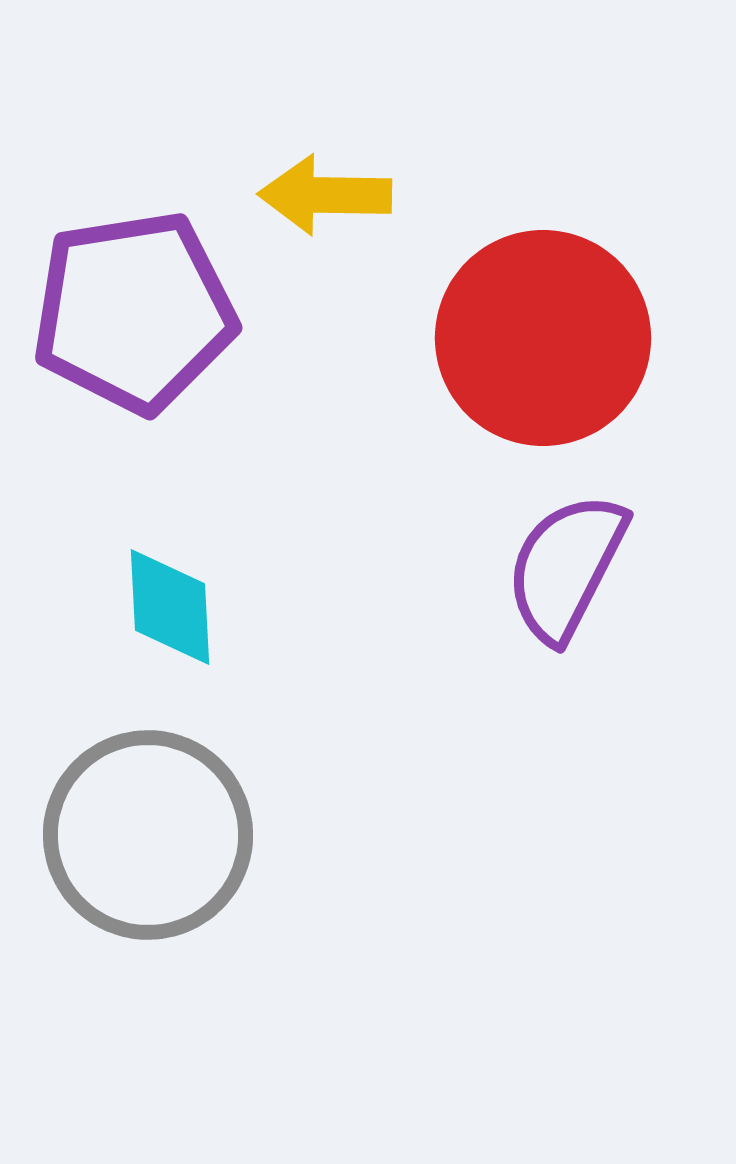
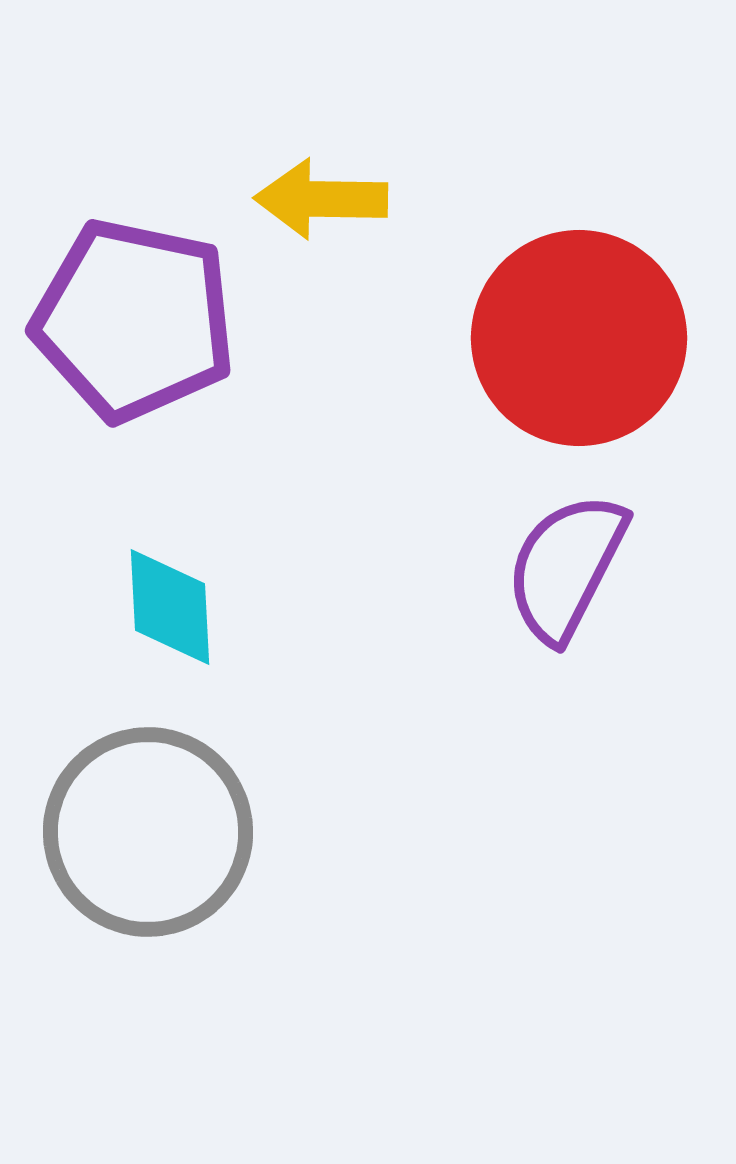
yellow arrow: moved 4 px left, 4 px down
purple pentagon: moved 8 px down; rotated 21 degrees clockwise
red circle: moved 36 px right
gray circle: moved 3 px up
